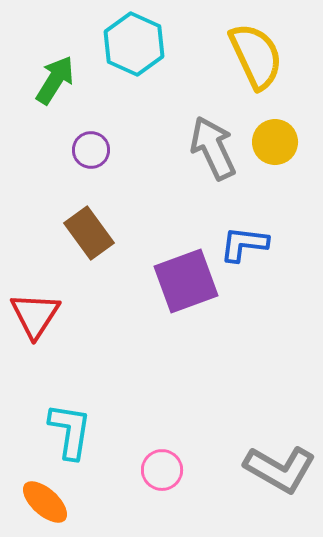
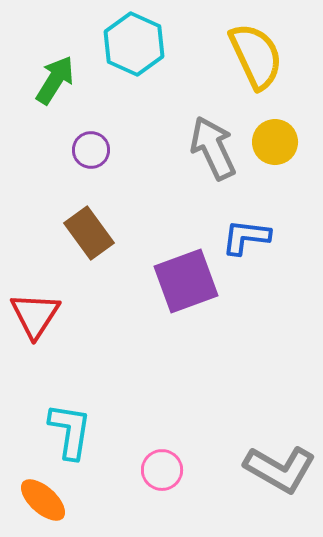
blue L-shape: moved 2 px right, 7 px up
orange ellipse: moved 2 px left, 2 px up
